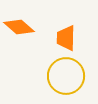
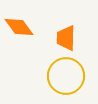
orange diamond: rotated 12 degrees clockwise
